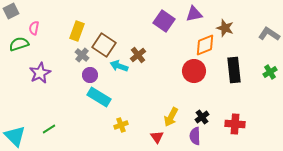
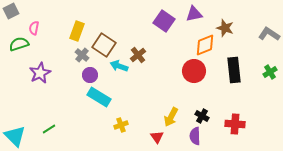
black cross: moved 1 px up; rotated 24 degrees counterclockwise
